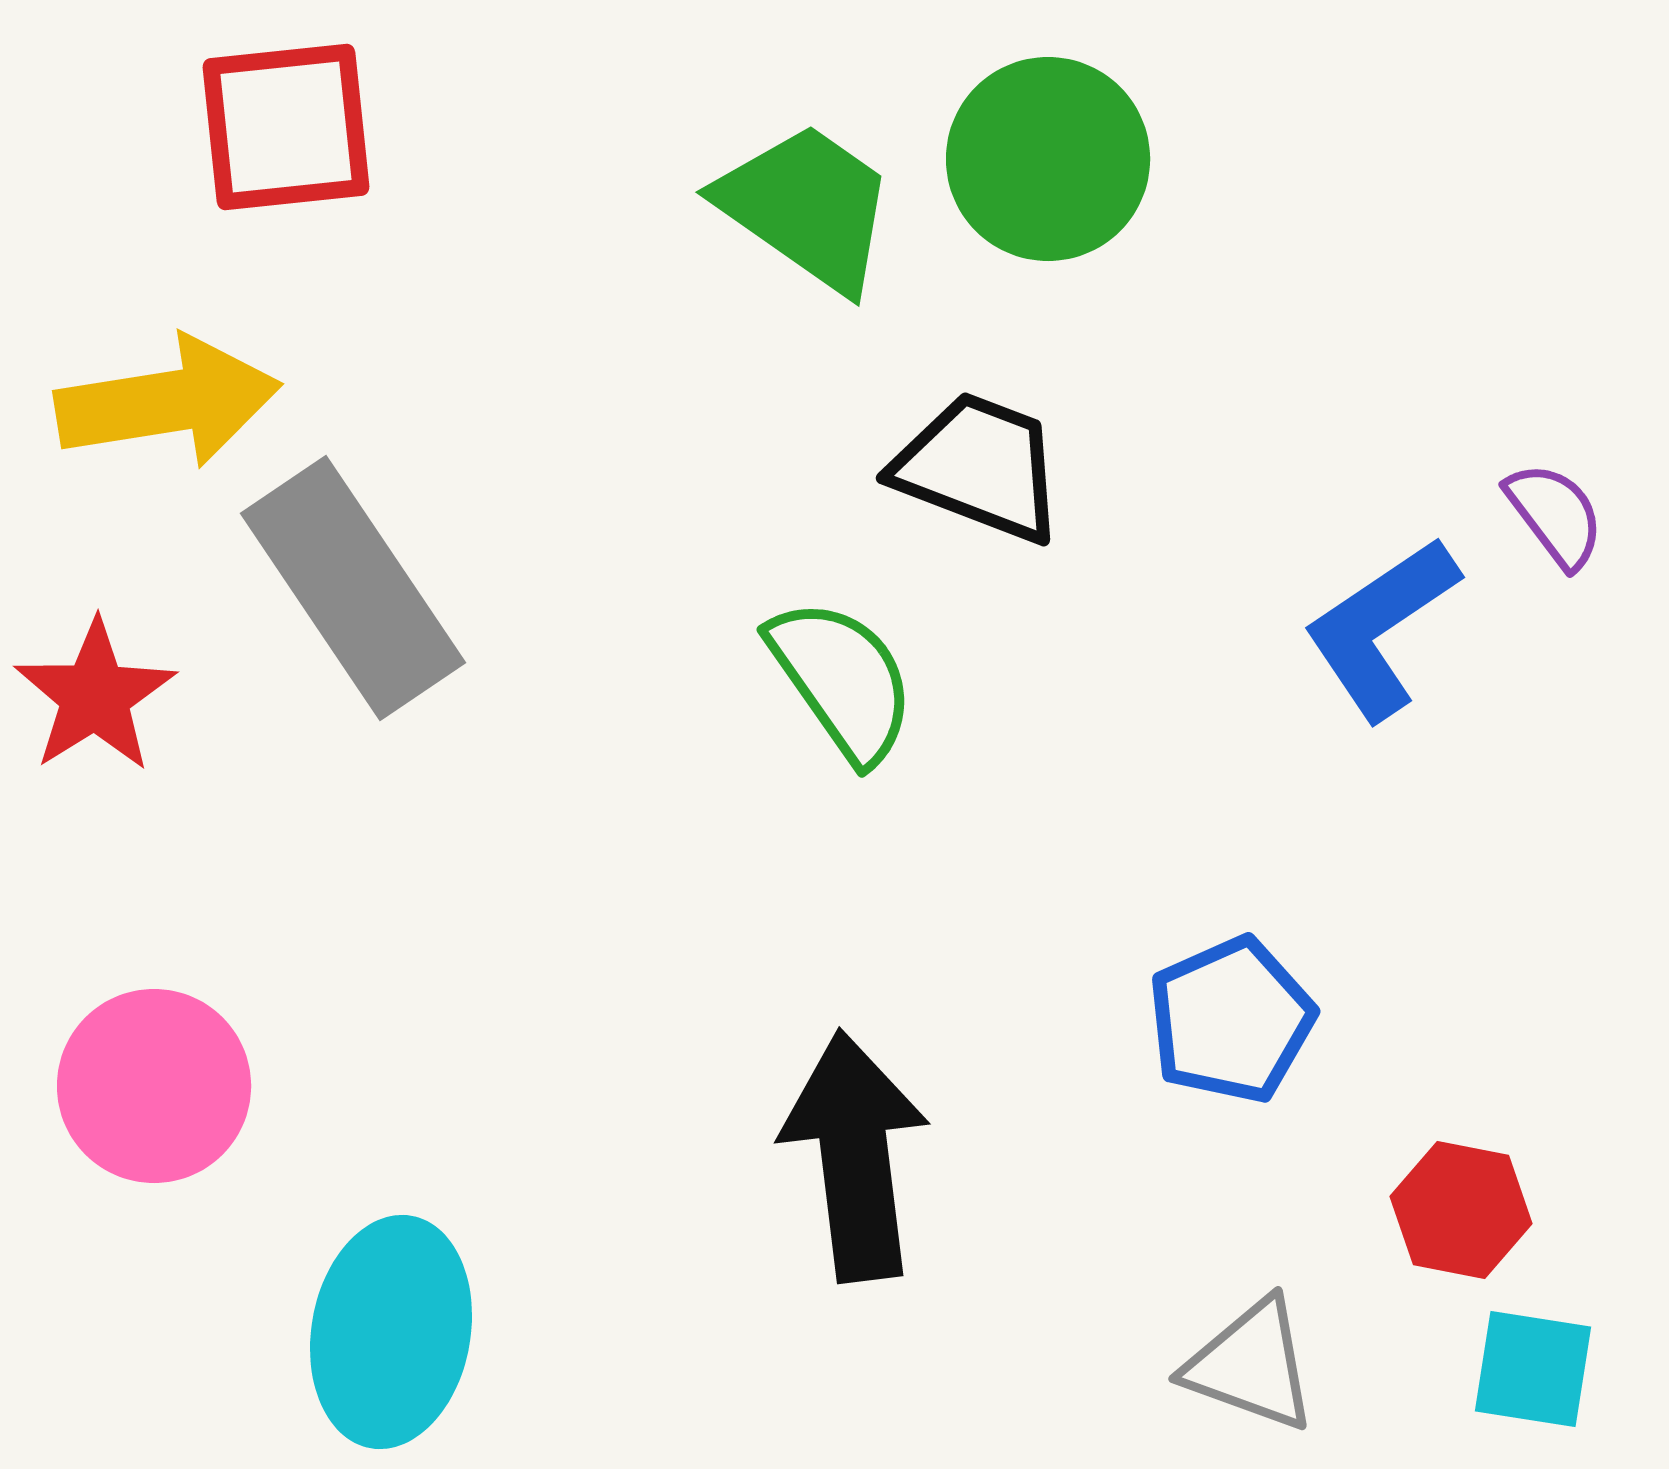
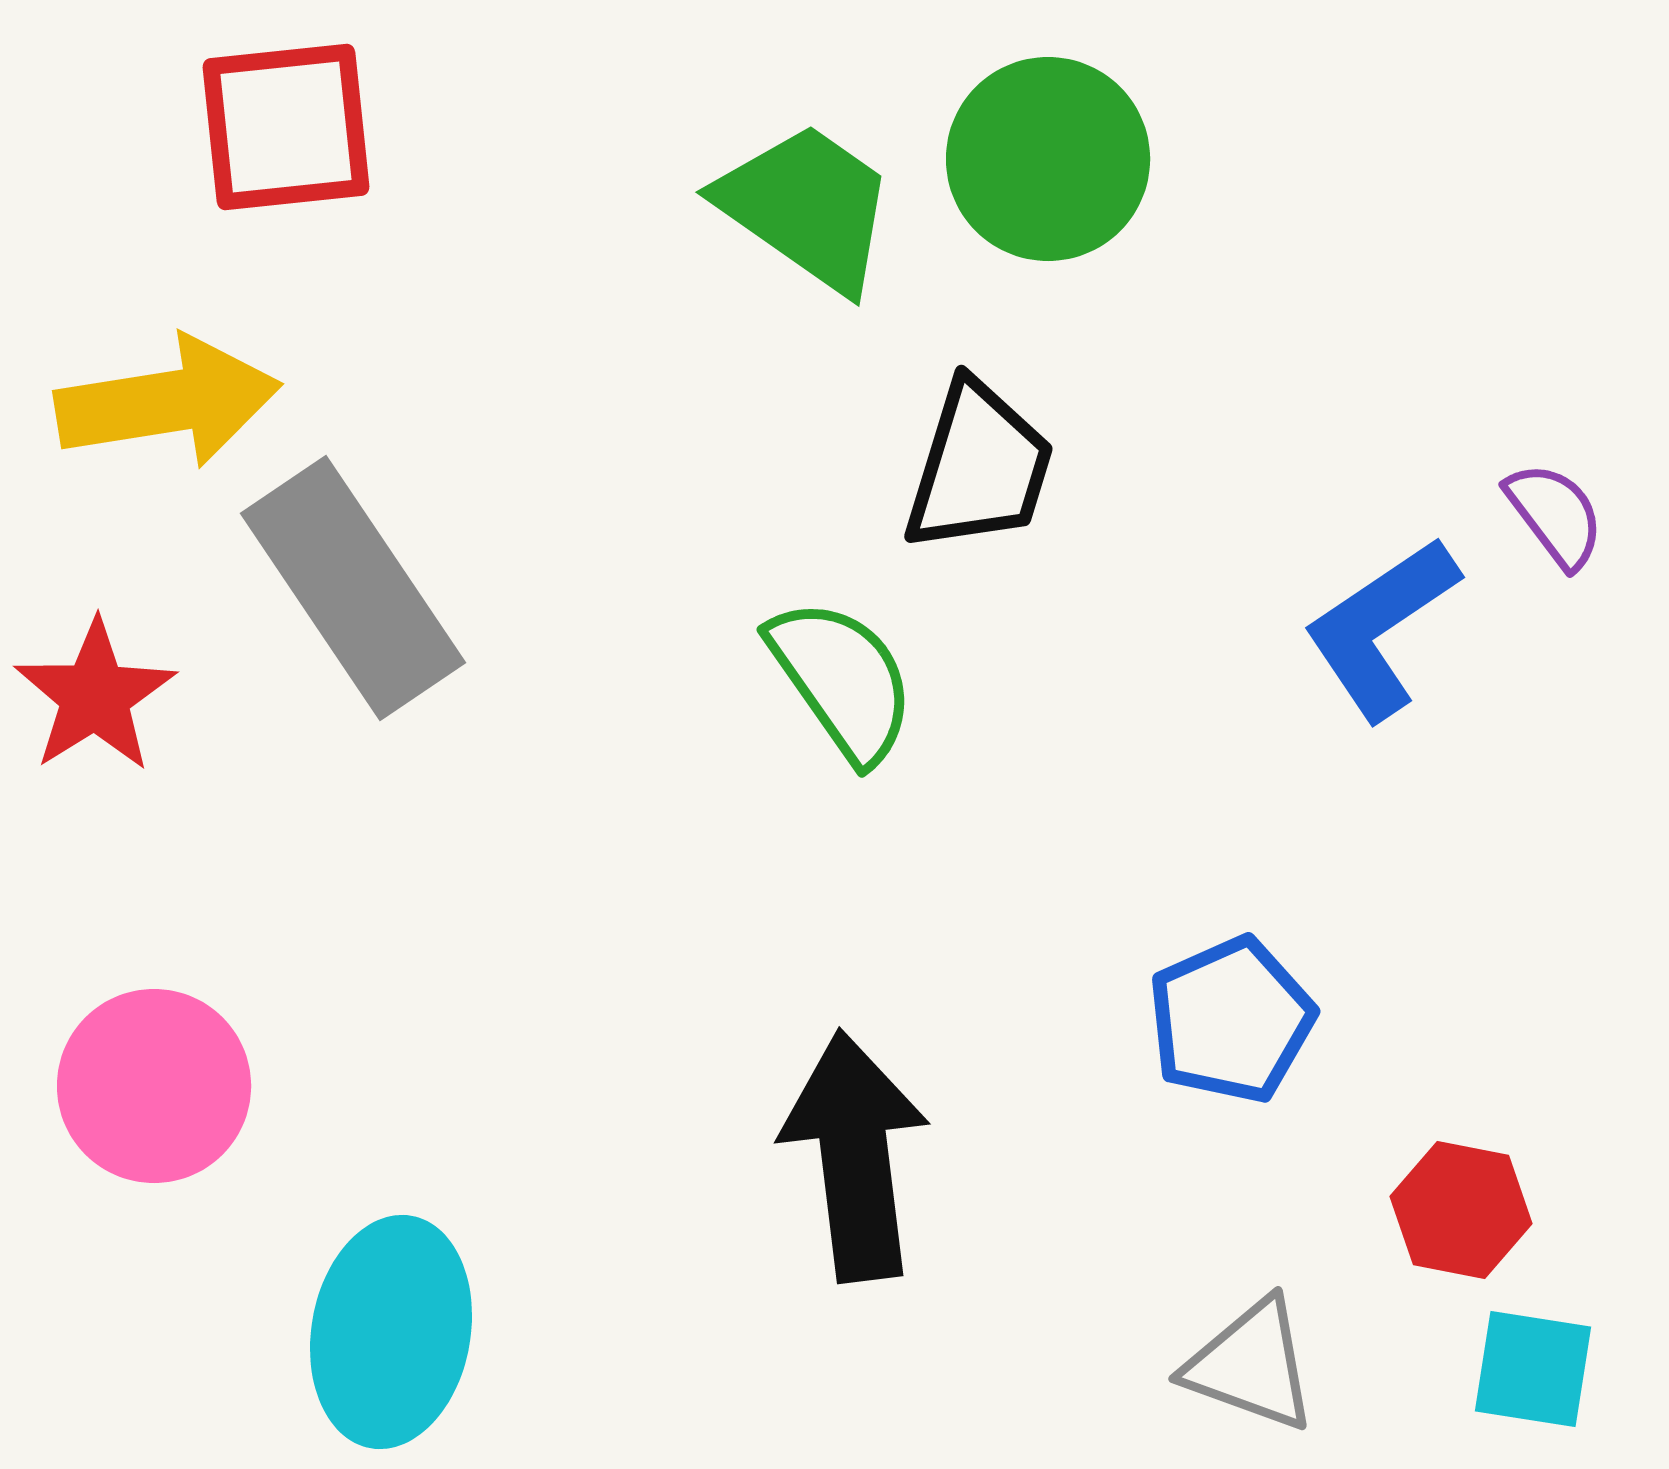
black trapezoid: rotated 86 degrees clockwise
